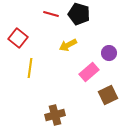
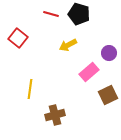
yellow line: moved 21 px down
